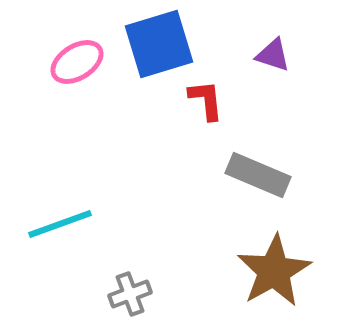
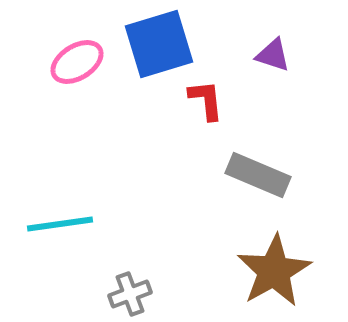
cyan line: rotated 12 degrees clockwise
